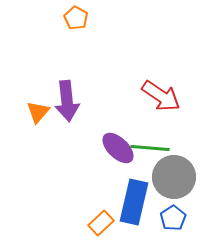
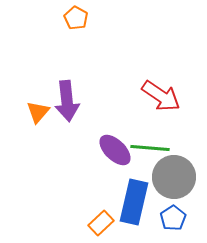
purple ellipse: moved 3 px left, 2 px down
